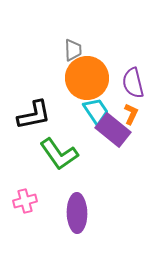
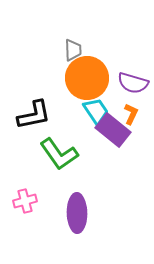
purple semicircle: rotated 60 degrees counterclockwise
